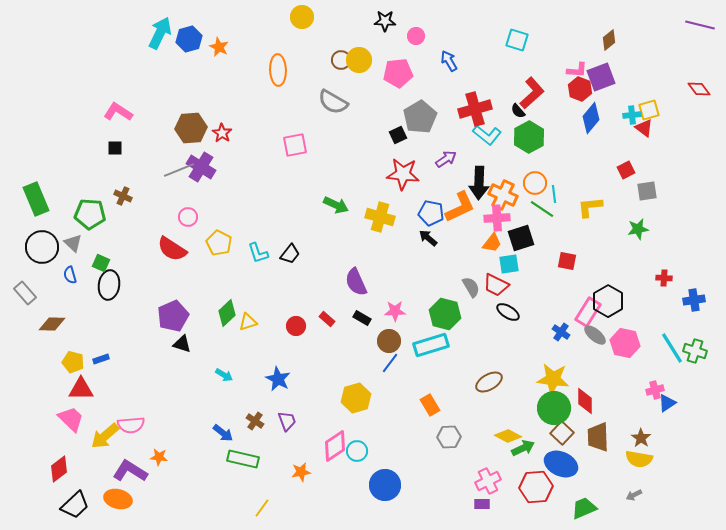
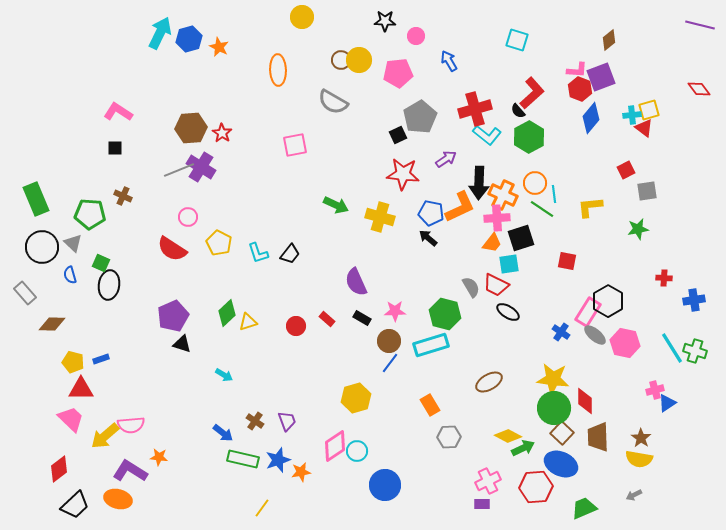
blue star at (278, 379): moved 81 px down; rotated 25 degrees clockwise
